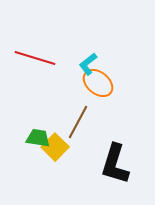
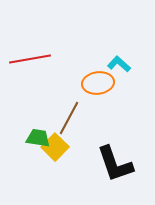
red line: moved 5 px left, 1 px down; rotated 27 degrees counterclockwise
cyan L-shape: moved 31 px right; rotated 80 degrees clockwise
orange ellipse: rotated 48 degrees counterclockwise
brown line: moved 9 px left, 4 px up
black L-shape: rotated 36 degrees counterclockwise
